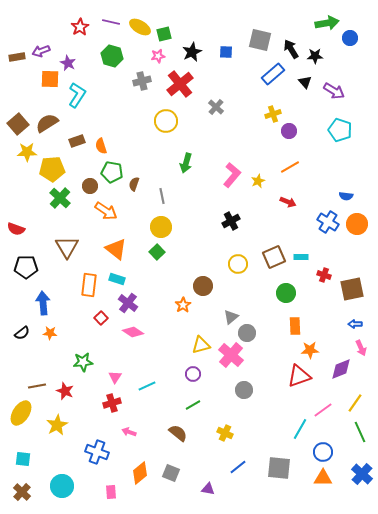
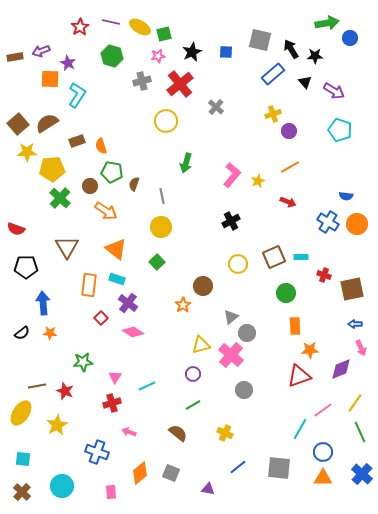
brown rectangle at (17, 57): moved 2 px left
green square at (157, 252): moved 10 px down
